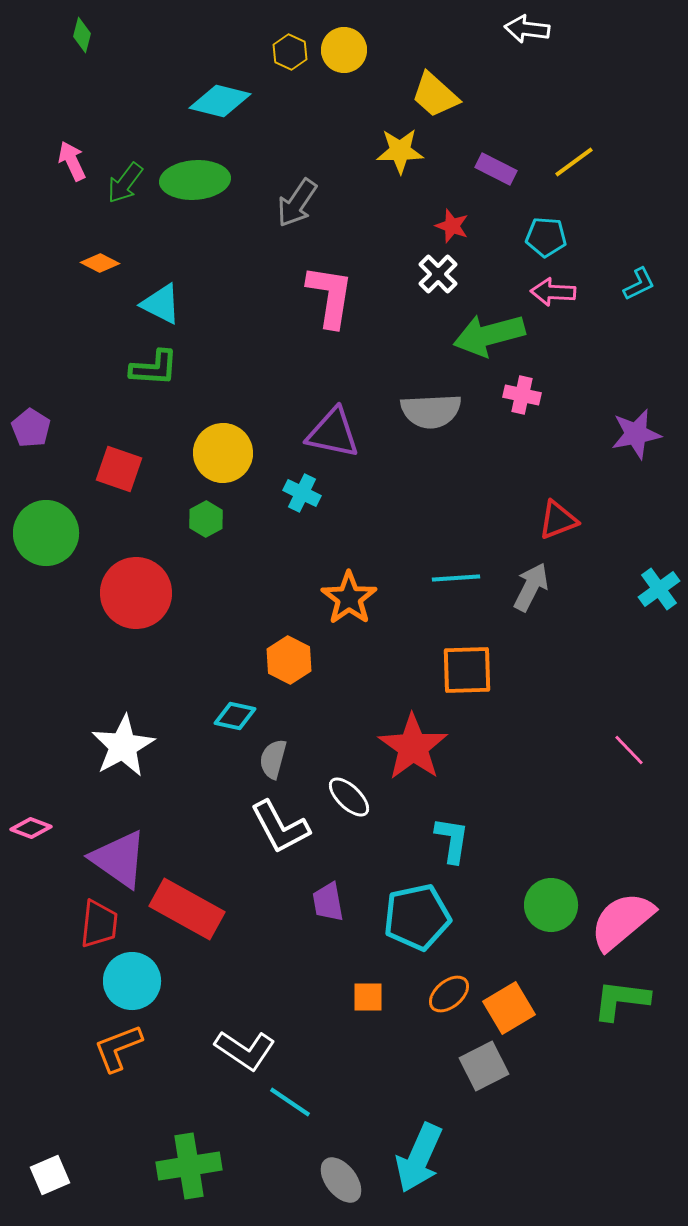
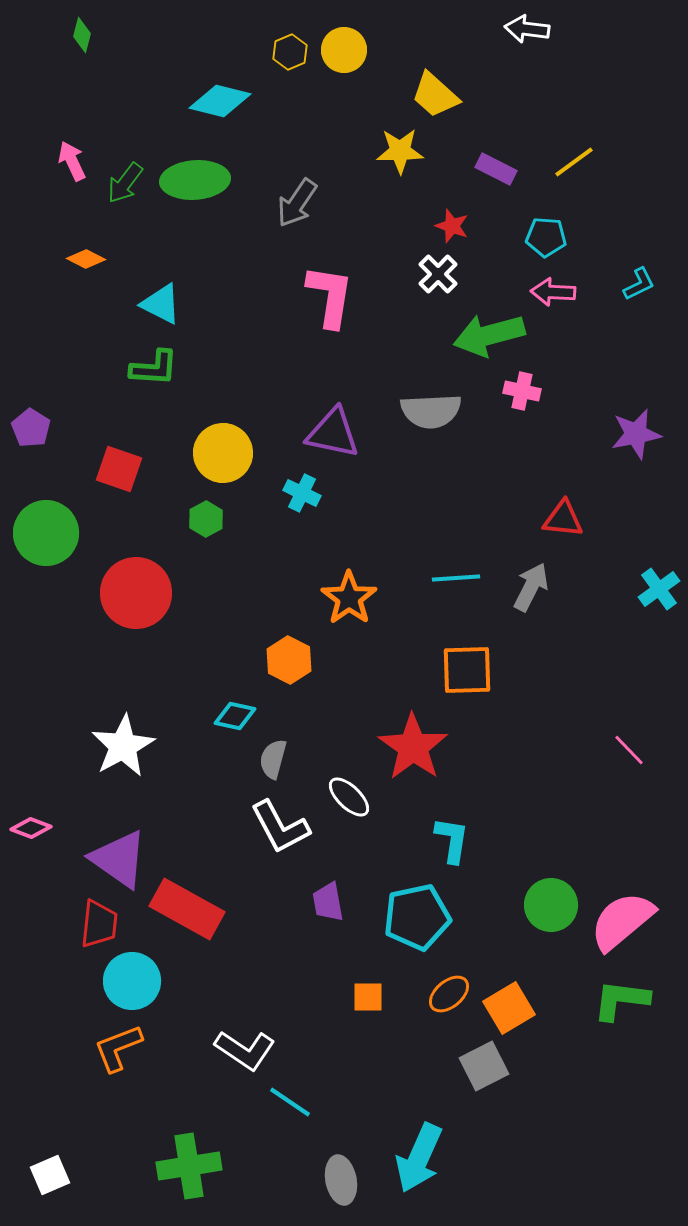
yellow hexagon at (290, 52): rotated 12 degrees clockwise
orange diamond at (100, 263): moved 14 px left, 4 px up
pink cross at (522, 395): moved 4 px up
red triangle at (558, 520): moved 5 px right, 1 px up; rotated 27 degrees clockwise
gray ellipse at (341, 1180): rotated 27 degrees clockwise
